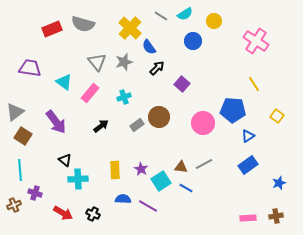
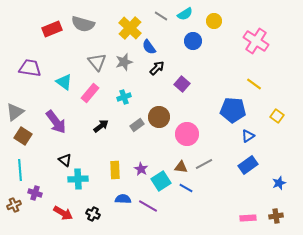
yellow line at (254, 84): rotated 21 degrees counterclockwise
pink circle at (203, 123): moved 16 px left, 11 px down
